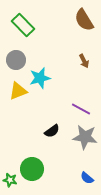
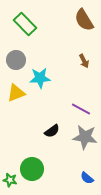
green rectangle: moved 2 px right, 1 px up
cyan star: rotated 10 degrees clockwise
yellow triangle: moved 2 px left, 2 px down
